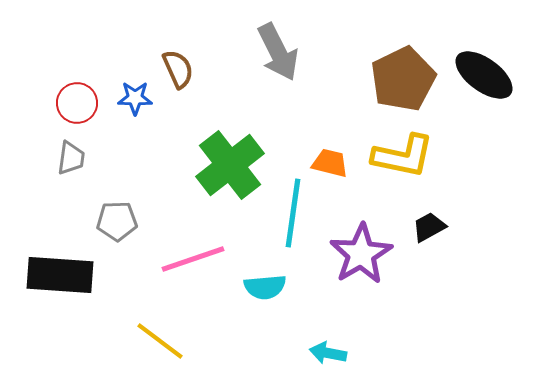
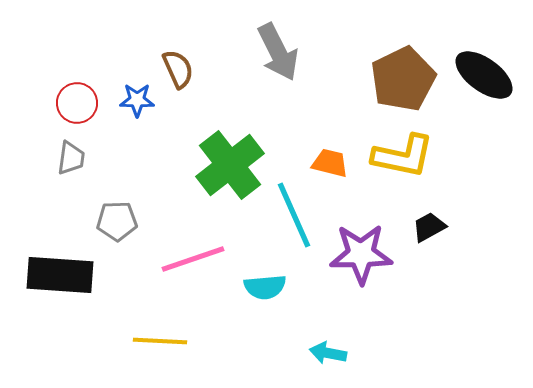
blue star: moved 2 px right, 2 px down
cyan line: moved 1 px right, 2 px down; rotated 32 degrees counterclockwise
purple star: rotated 30 degrees clockwise
yellow line: rotated 34 degrees counterclockwise
